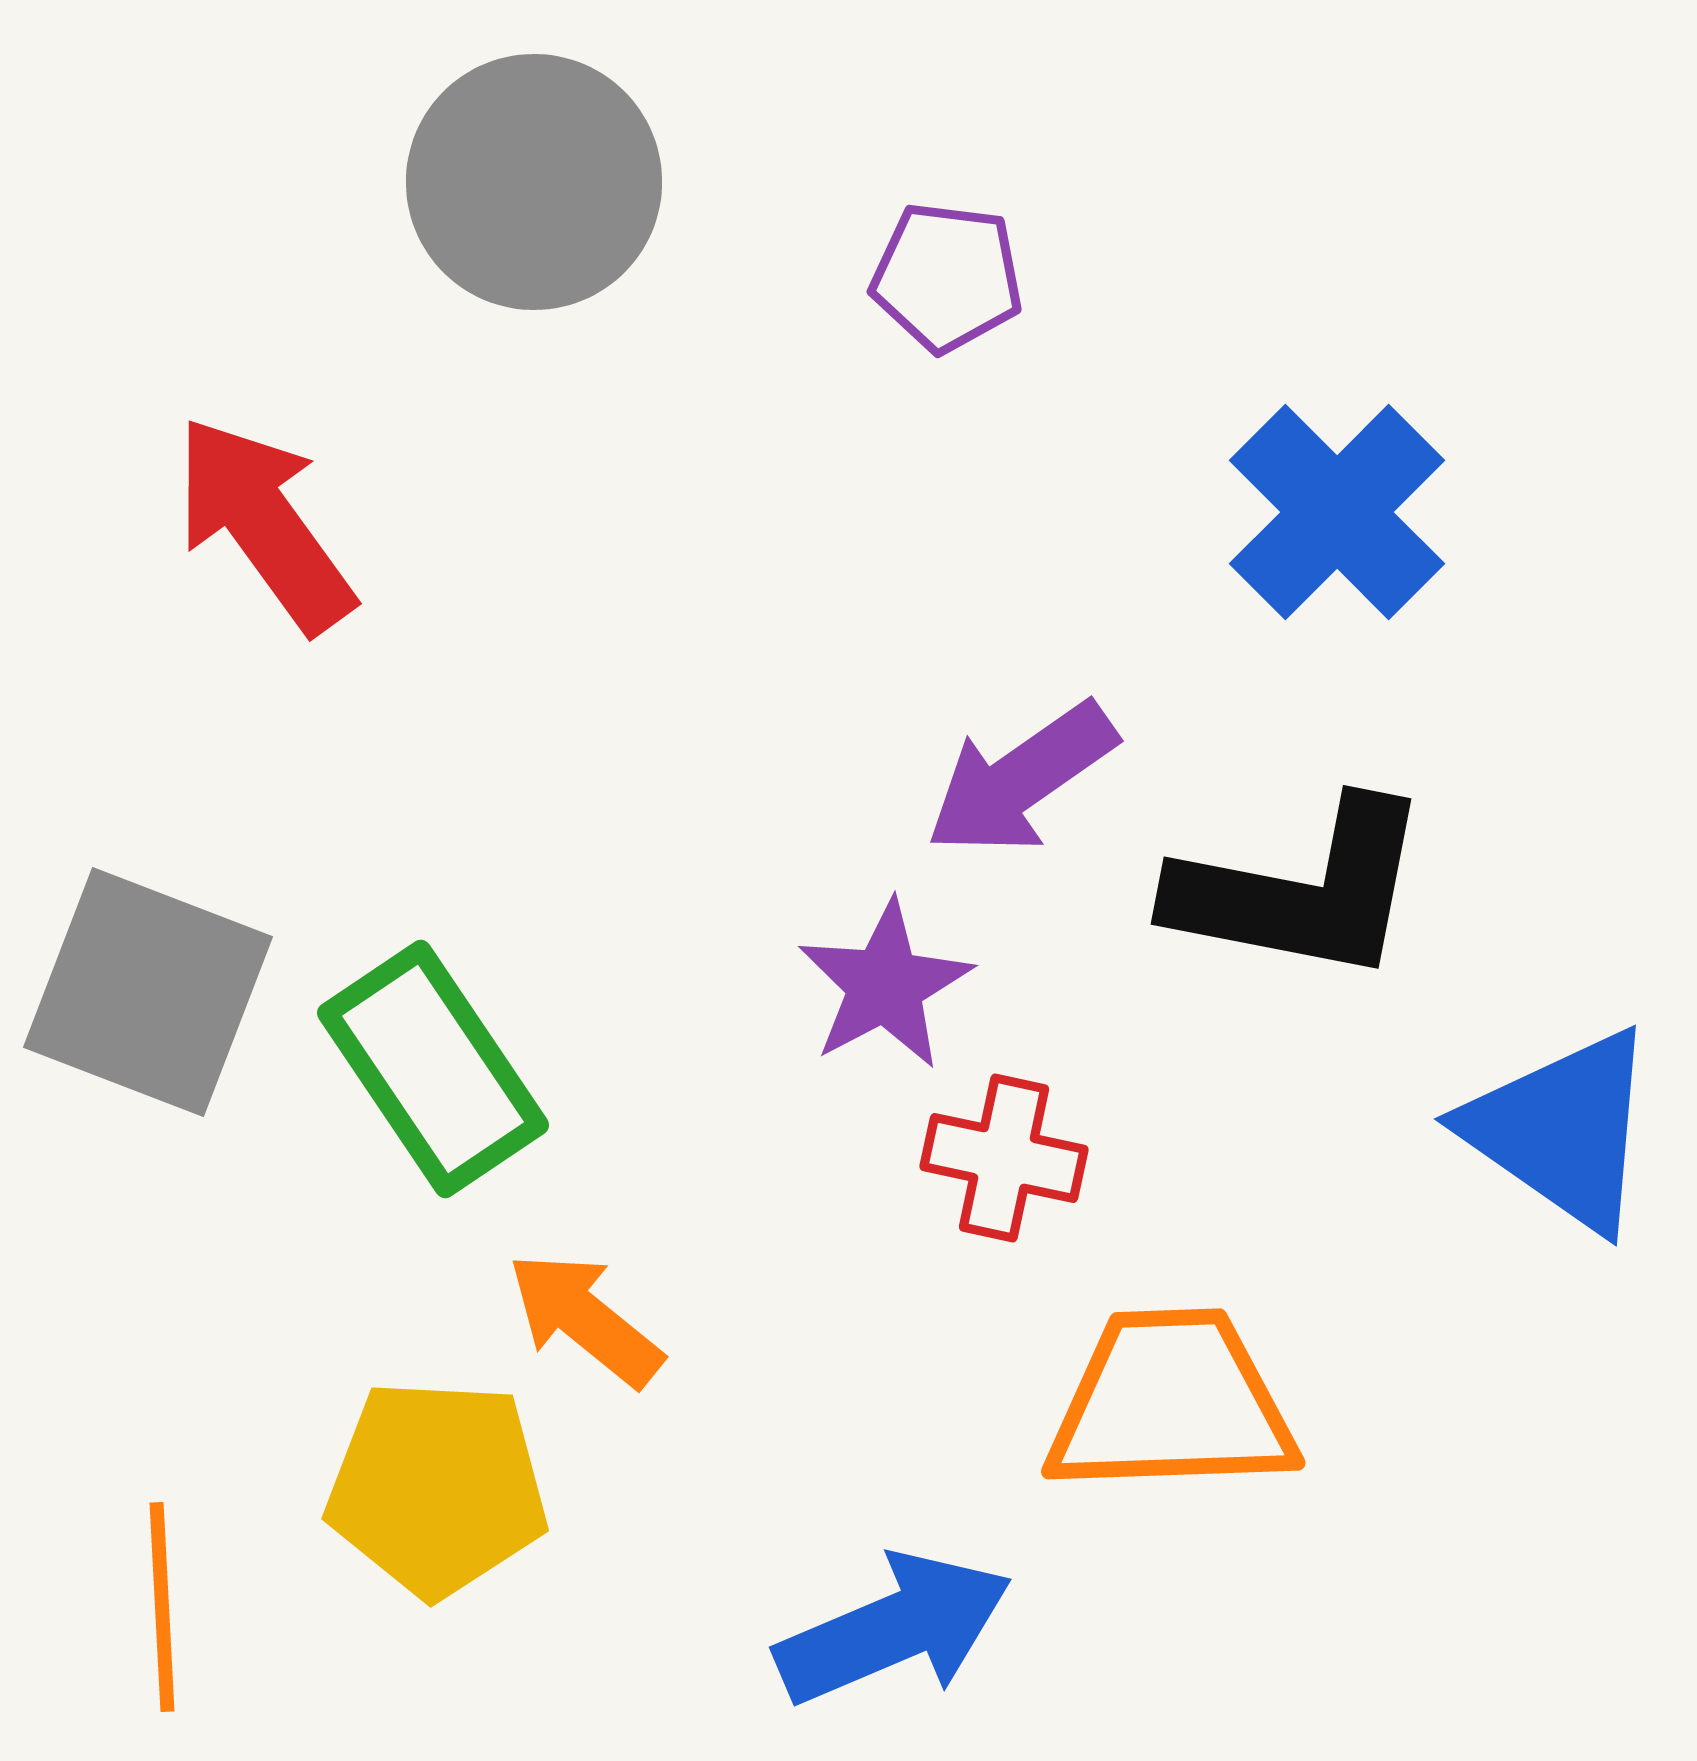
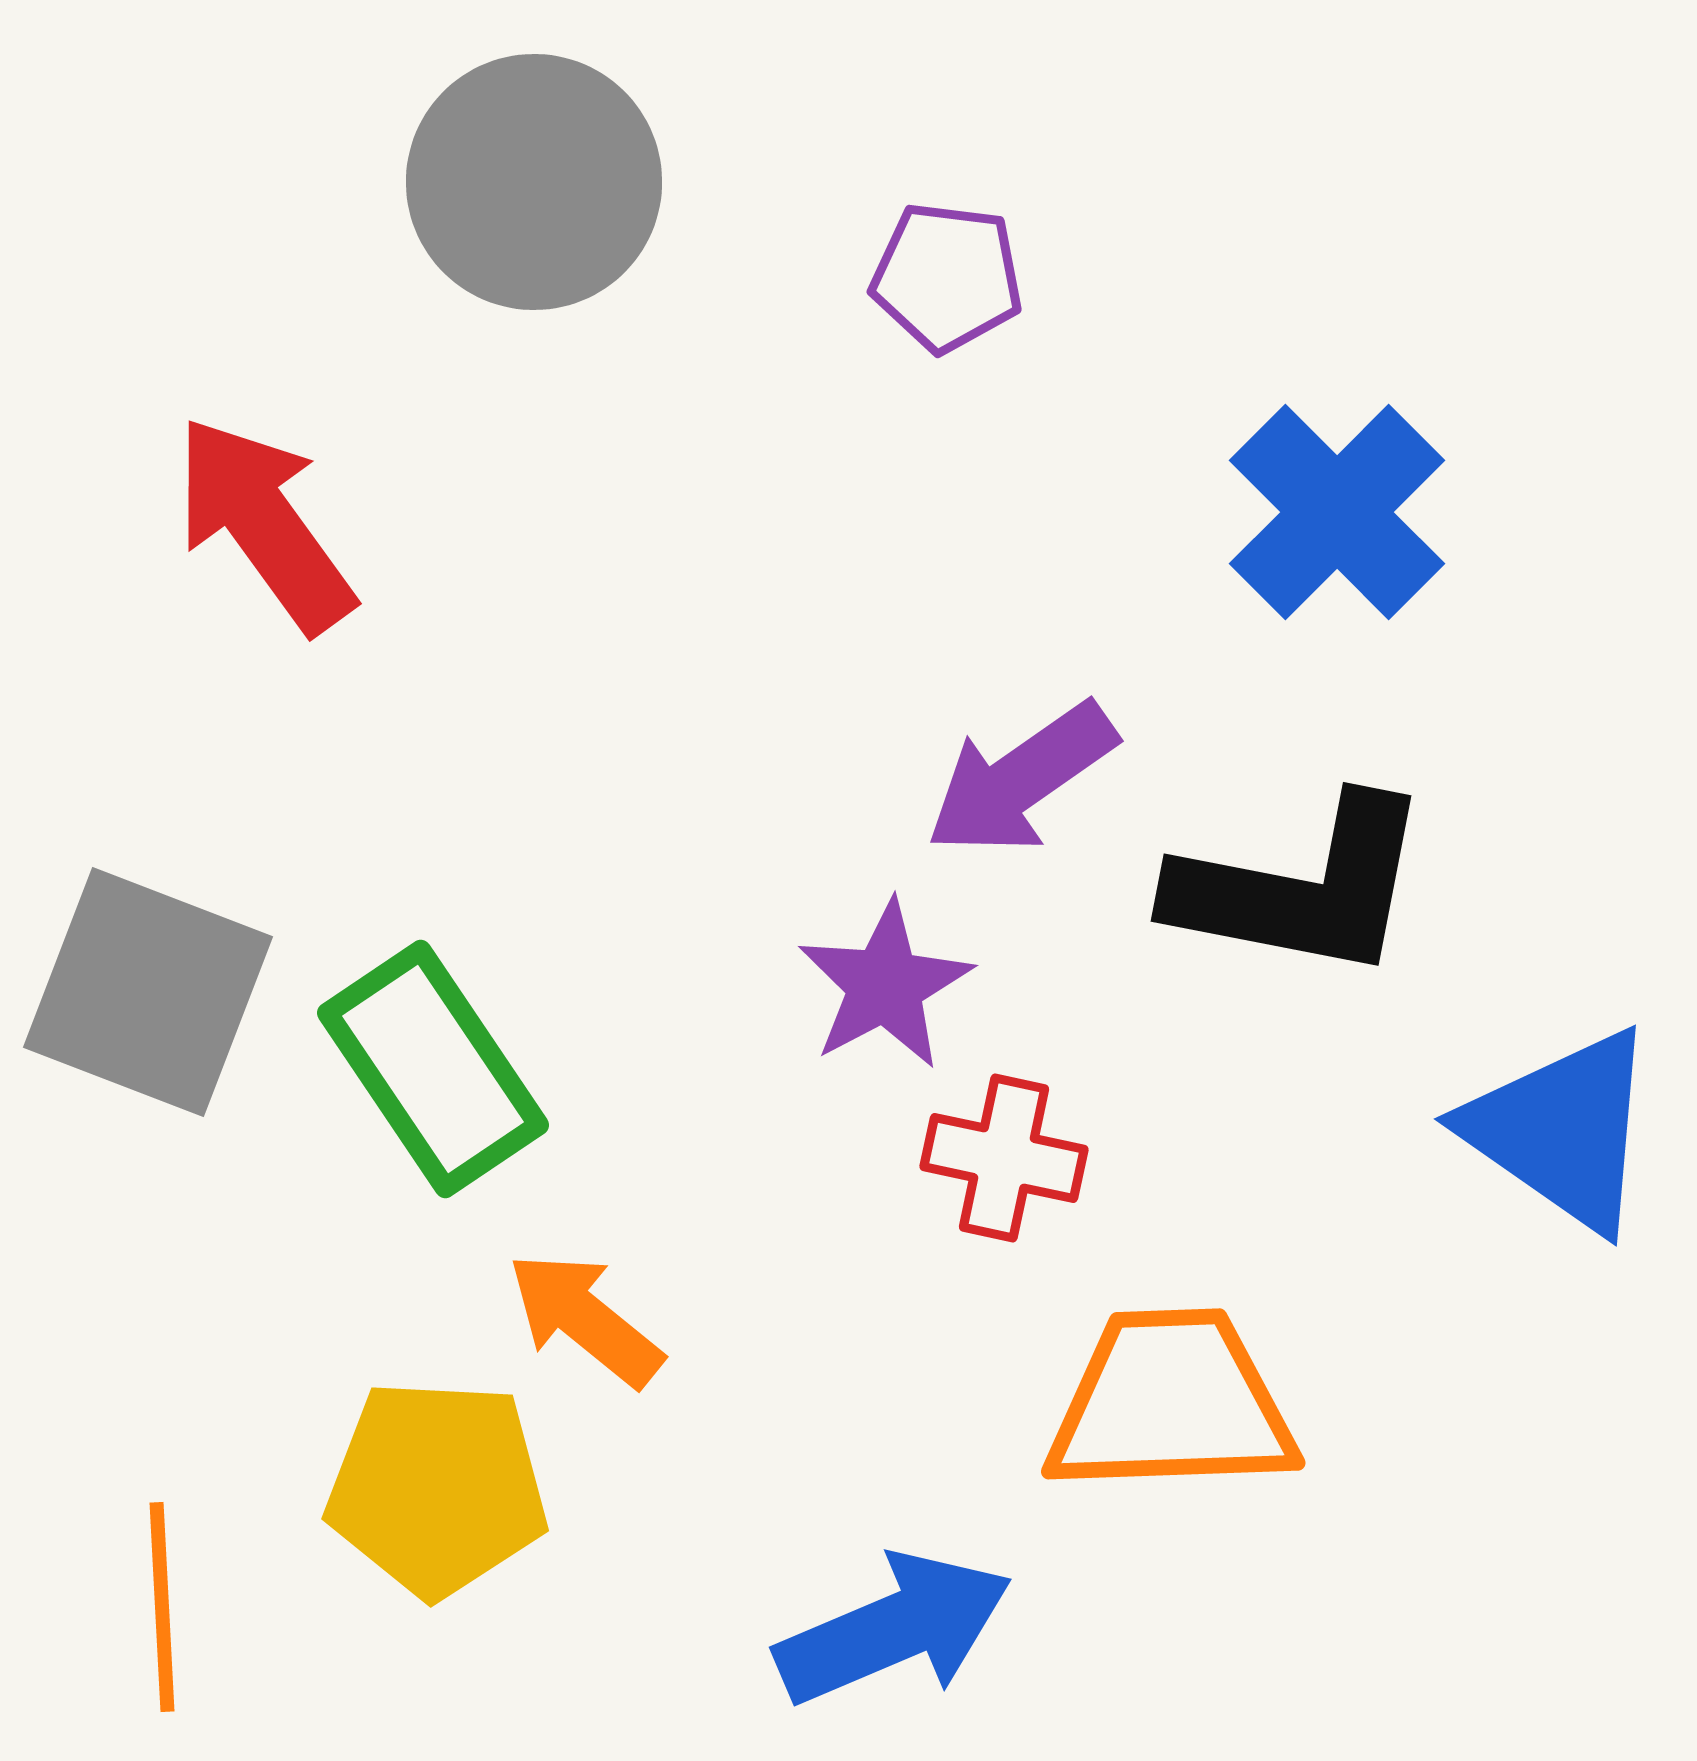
black L-shape: moved 3 px up
